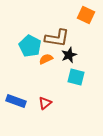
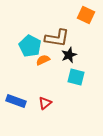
orange semicircle: moved 3 px left, 1 px down
